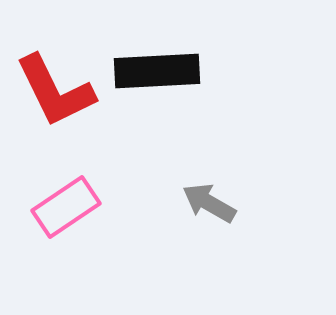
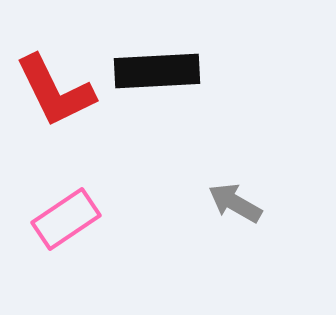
gray arrow: moved 26 px right
pink rectangle: moved 12 px down
